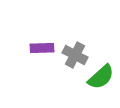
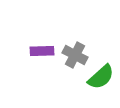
purple rectangle: moved 3 px down
